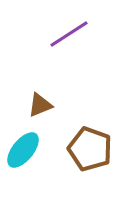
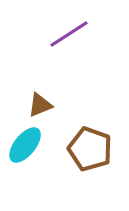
cyan ellipse: moved 2 px right, 5 px up
